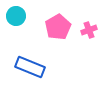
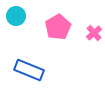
pink cross: moved 5 px right, 3 px down; rotated 21 degrees counterclockwise
blue rectangle: moved 1 px left, 3 px down
